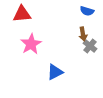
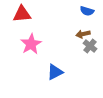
brown arrow: rotated 88 degrees clockwise
